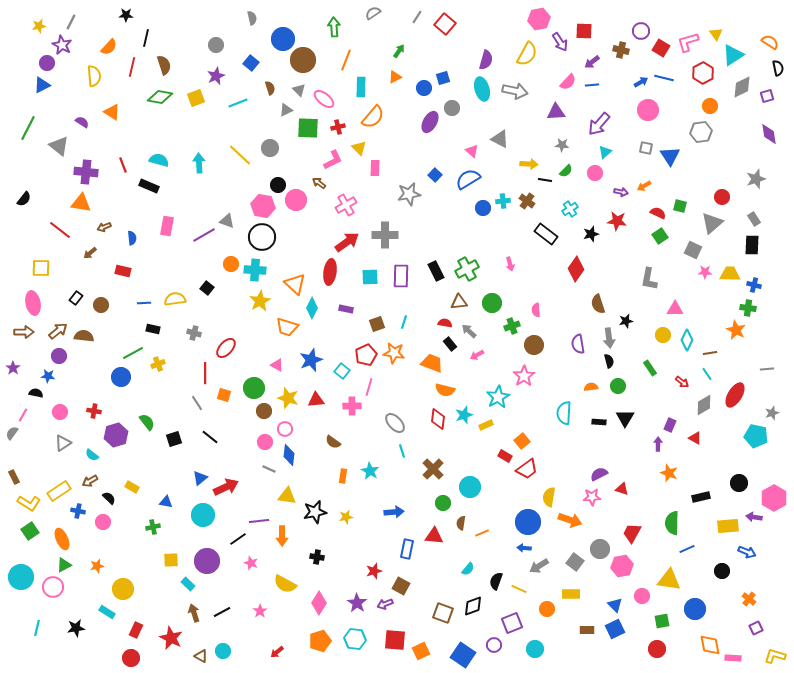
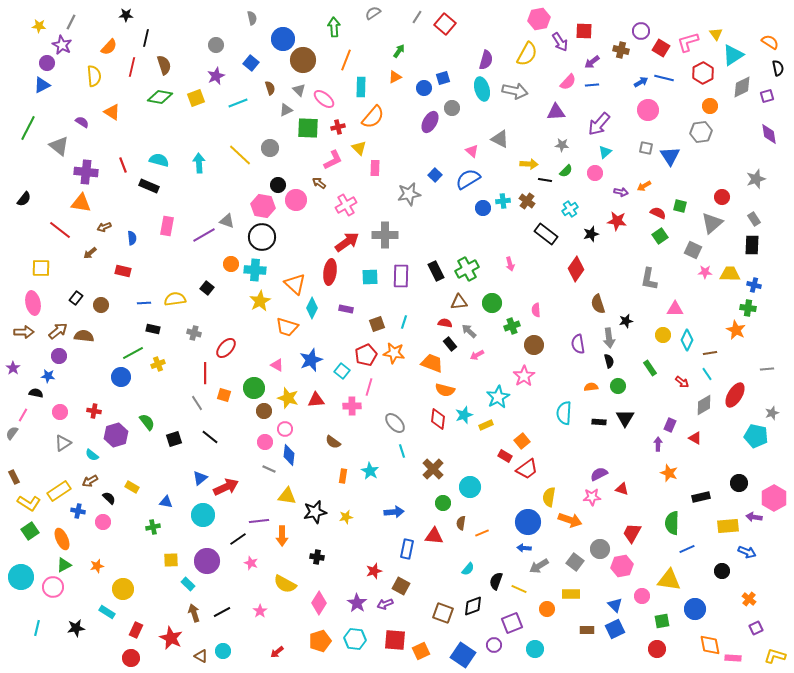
yellow star at (39, 26): rotated 16 degrees clockwise
